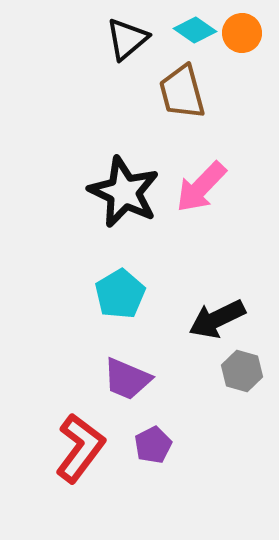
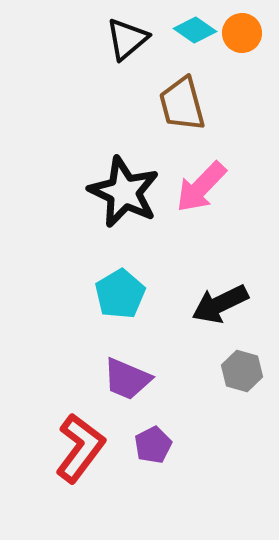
brown trapezoid: moved 12 px down
black arrow: moved 3 px right, 15 px up
